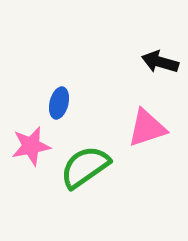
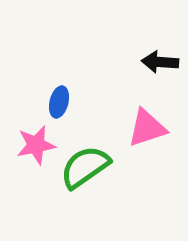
black arrow: rotated 12 degrees counterclockwise
blue ellipse: moved 1 px up
pink star: moved 5 px right, 1 px up
